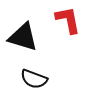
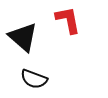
black triangle: rotated 24 degrees clockwise
